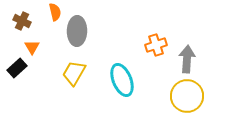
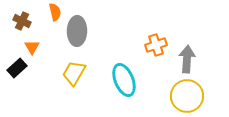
cyan ellipse: moved 2 px right
